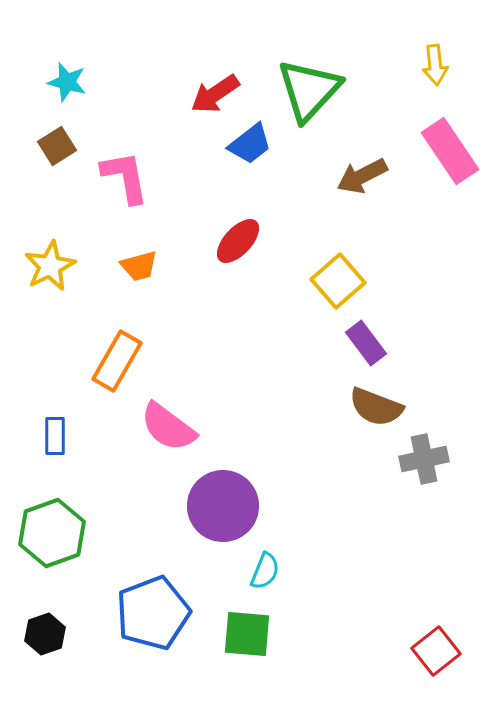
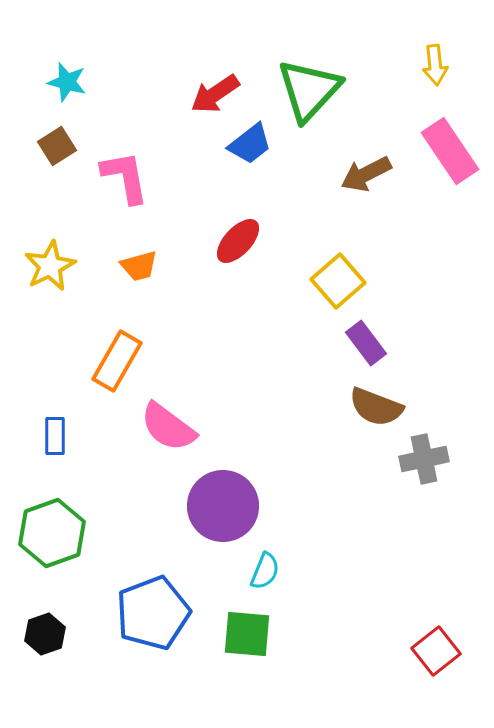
brown arrow: moved 4 px right, 2 px up
